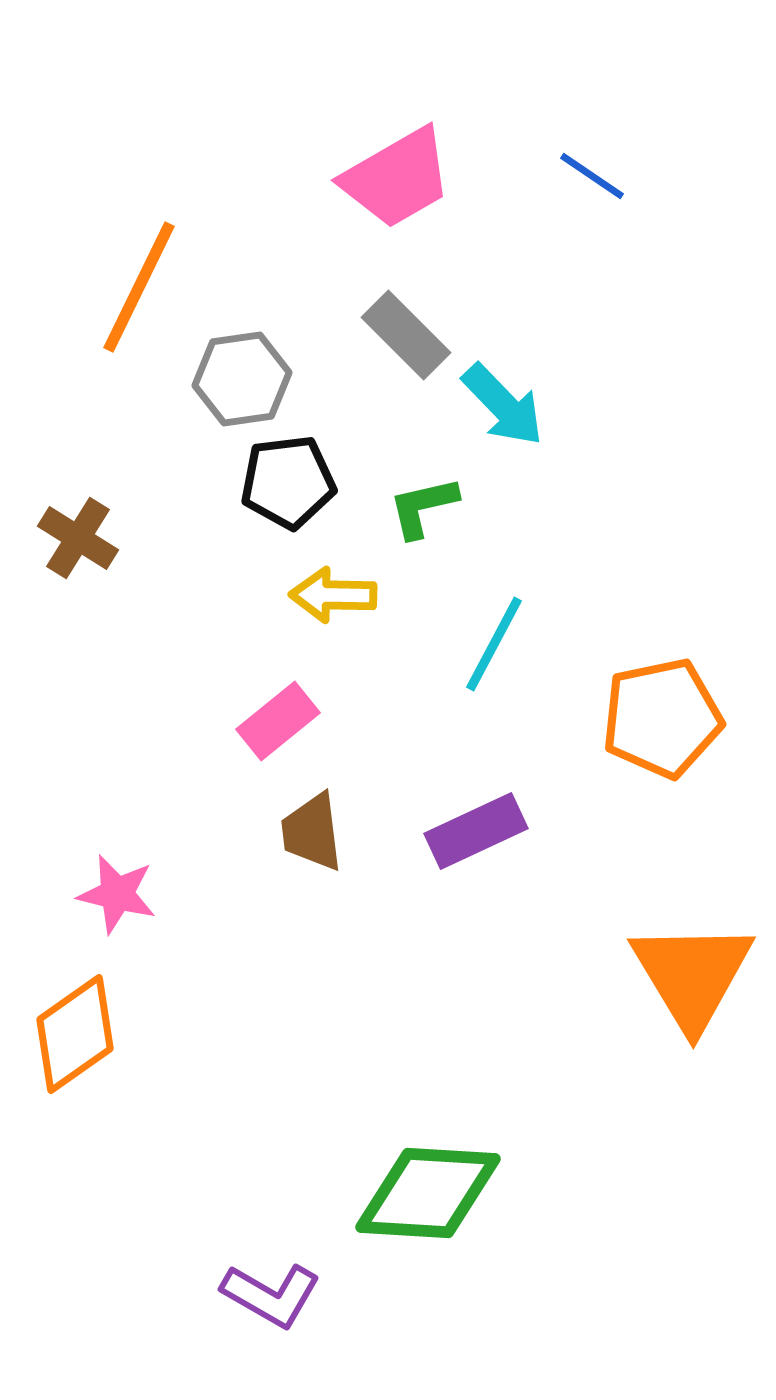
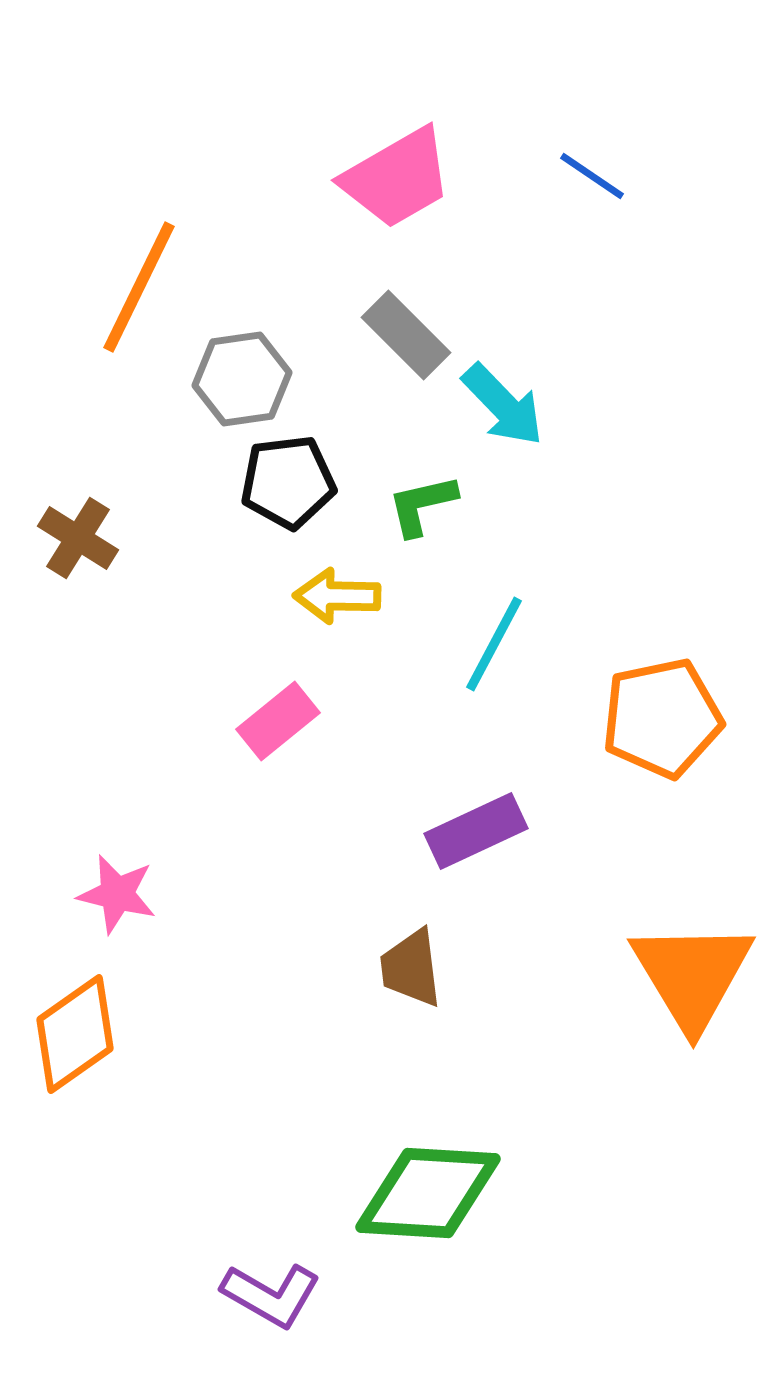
green L-shape: moved 1 px left, 2 px up
yellow arrow: moved 4 px right, 1 px down
brown trapezoid: moved 99 px right, 136 px down
